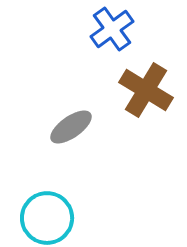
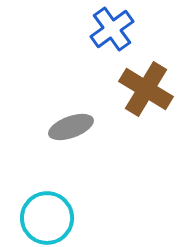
brown cross: moved 1 px up
gray ellipse: rotated 15 degrees clockwise
